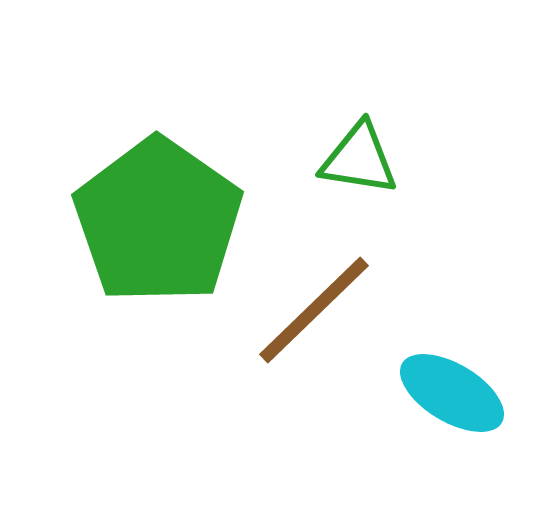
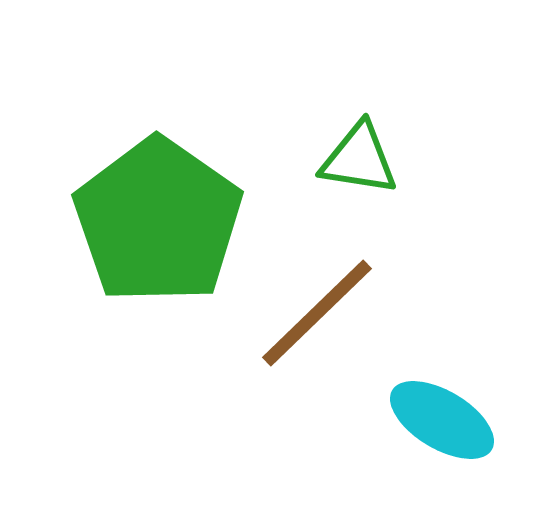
brown line: moved 3 px right, 3 px down
cyan ellipse: moved 10 px left, 27 px down
